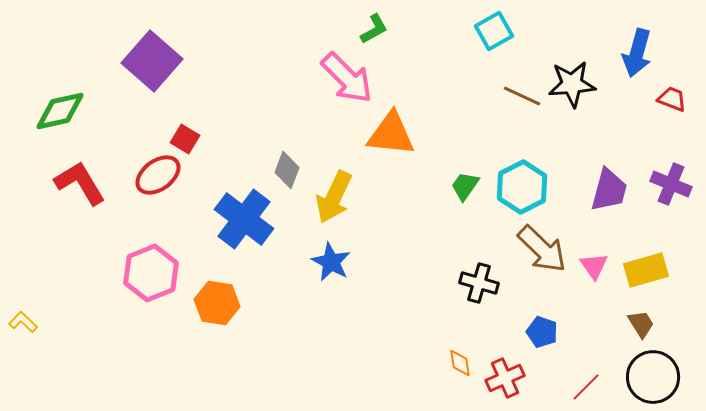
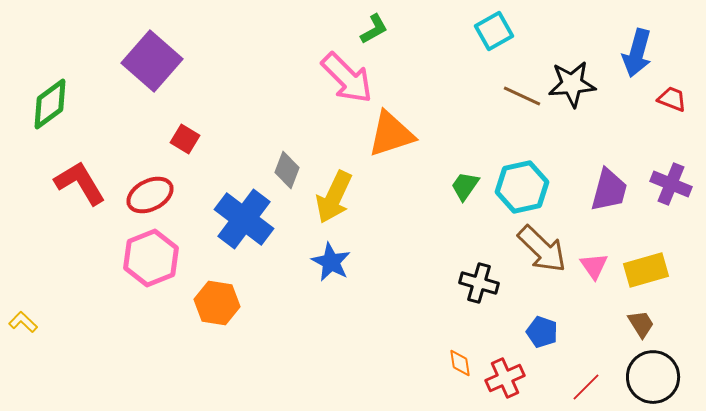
green diamond: moved 10 px left, 7 px up; rotated 24 degrees counterclockwise
orange triangle: rotated 24 degrees counterclockwise
red ellipse: moved 8 px left, 20 px down; rotated 9 degrees clockwise
cyan hexagon: rotated 15 degrees clockwise
pink hexagon: moved 15 px up
